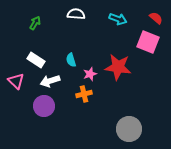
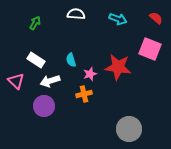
pink square: moved 2 px right, 7 px down
